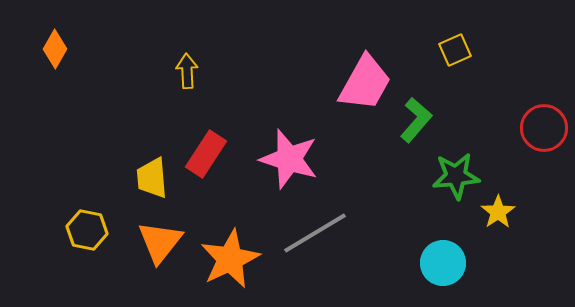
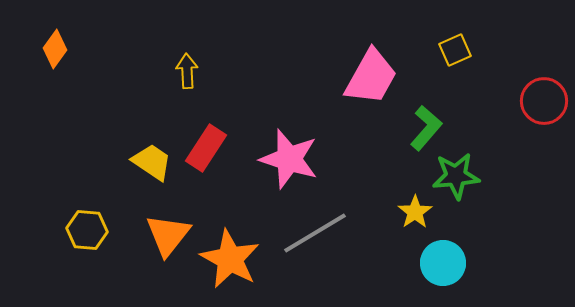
orange diamond: rotated 6 degrees clockwise
pink trapezoid: moved 6 px right, 6 px up
green L-shape: moved 10 px right, 8 px down
red circle: moved 27 px up
red rectangle: moved 6 px up
yellow trapezoid: moved 16 px up; rotated 129 degrees clockwise
yellow star: moved 83 px left
yellow hexagon: rotated 6 degrees counterclockwise
orange triangle: moved 8 px right, 7 px up
orange star: rotated 18 degrees counterclockwise
